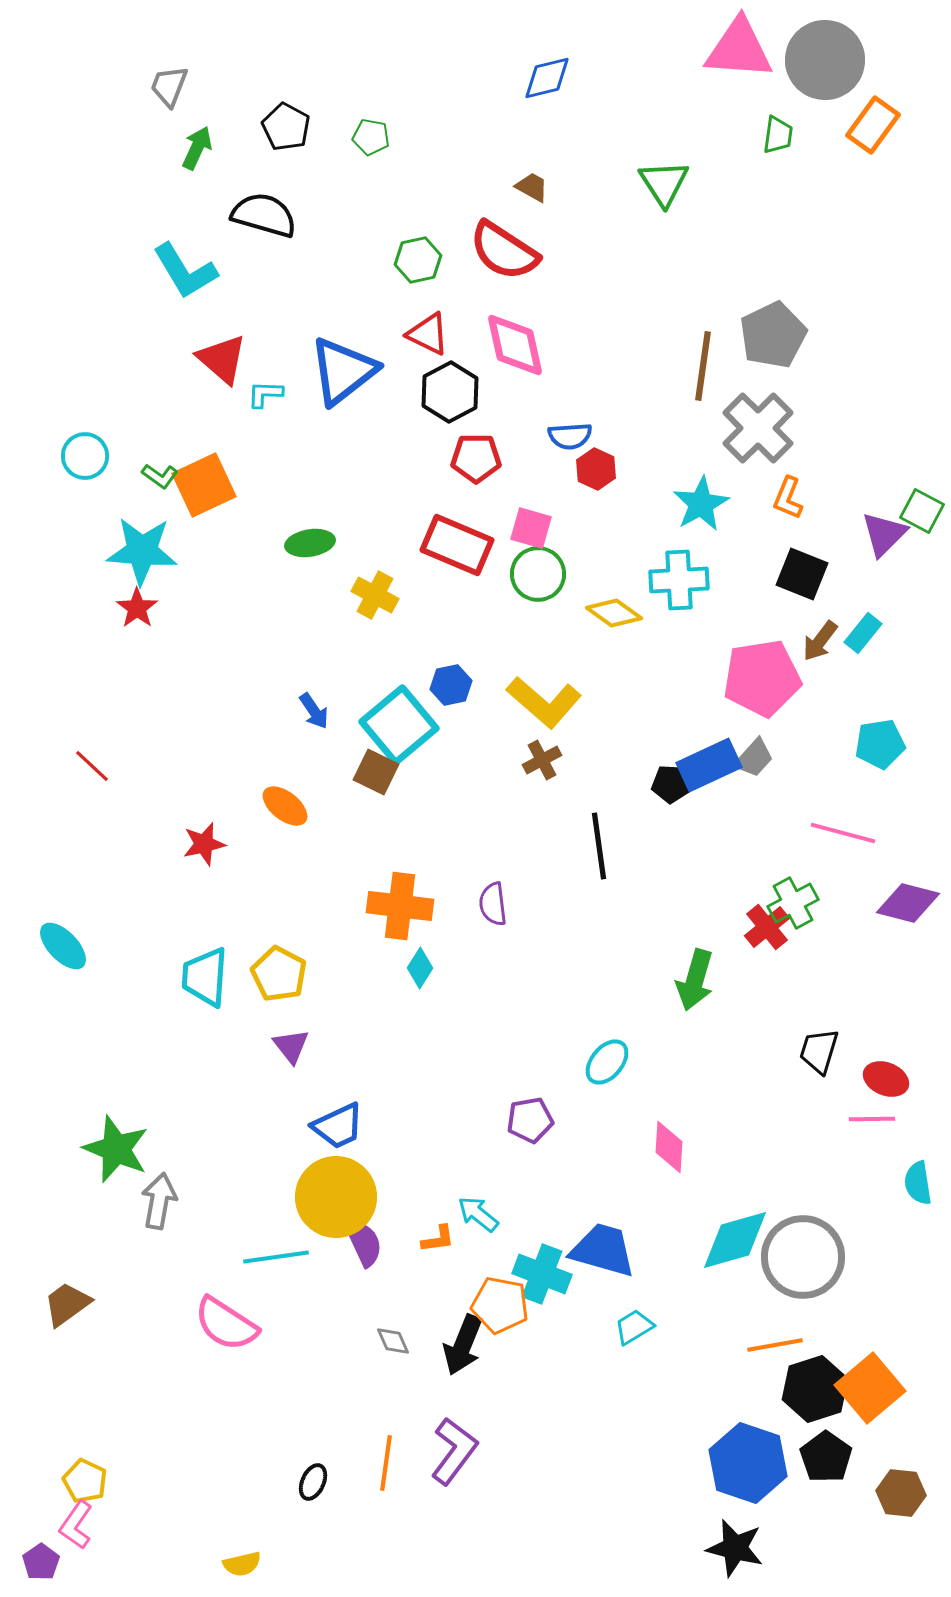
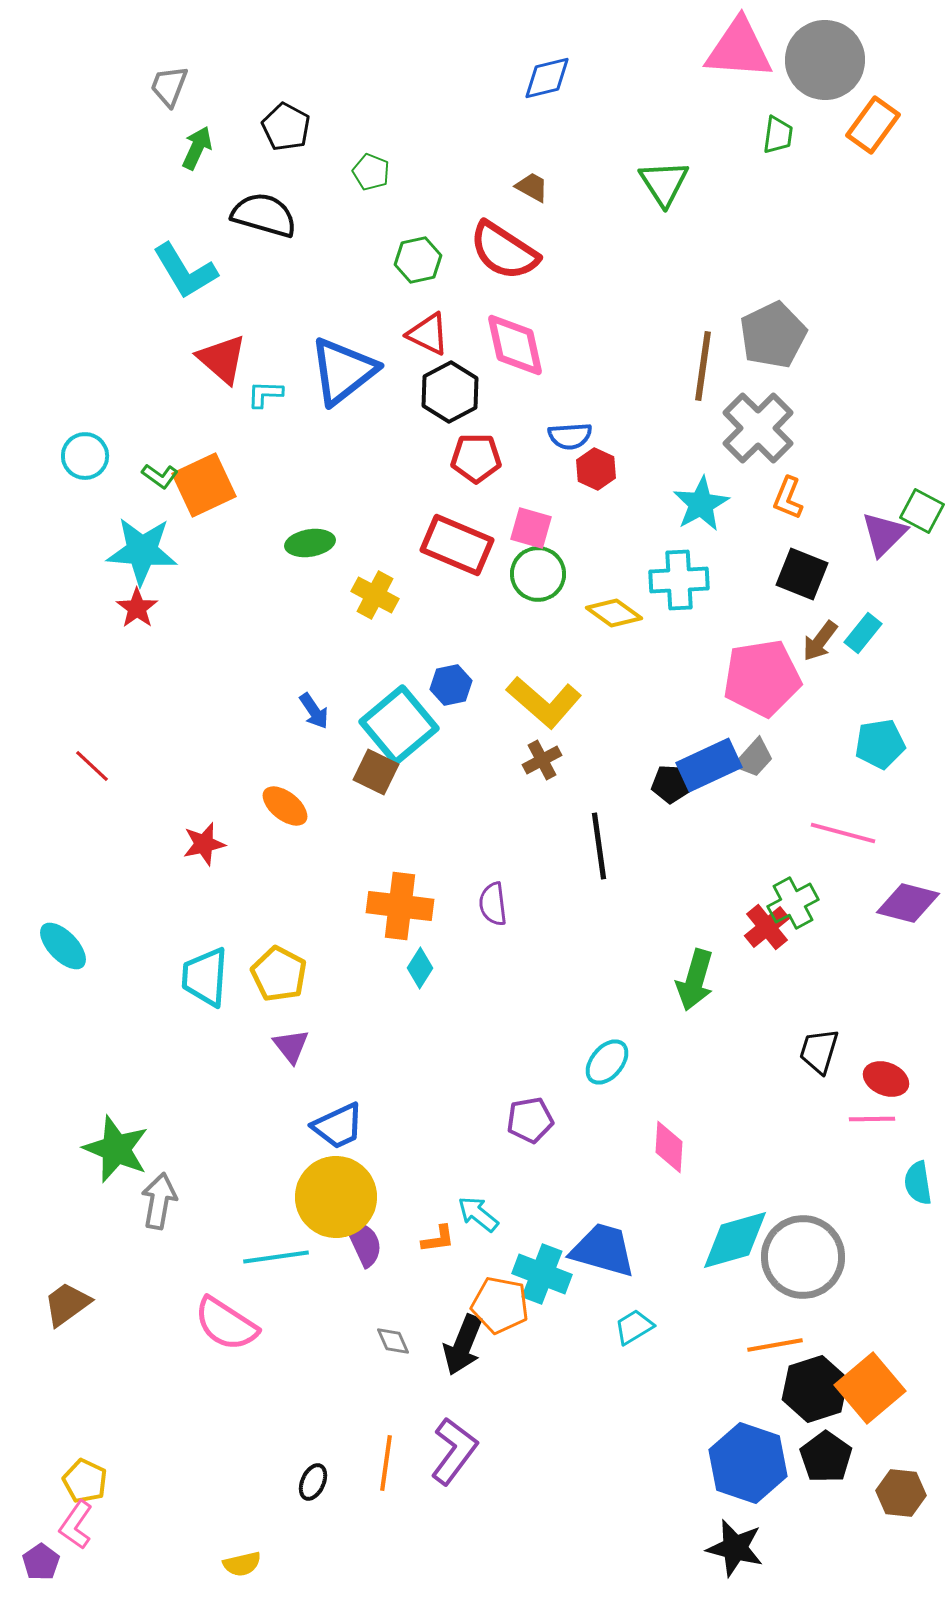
green pentagon at (371, 137): moved 35 px down; rotated 12 degrees clockwise
